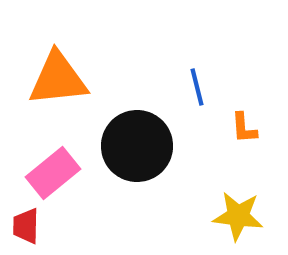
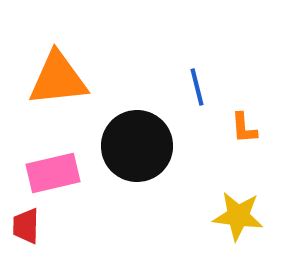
pink rectangle: rotated 26 degrees clockwise
